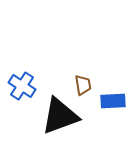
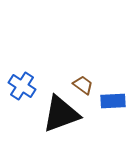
brown trapezoid: rotated 45 degrees counterclockwise
black triangle: moved 1 px right, 2 px up
